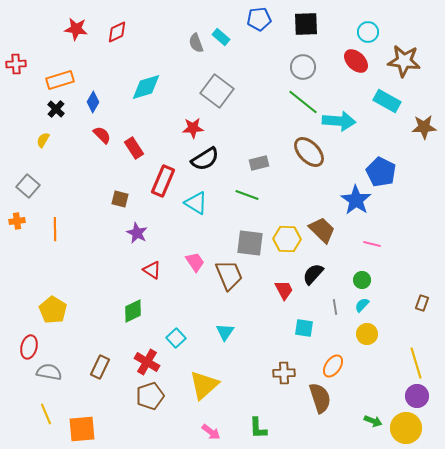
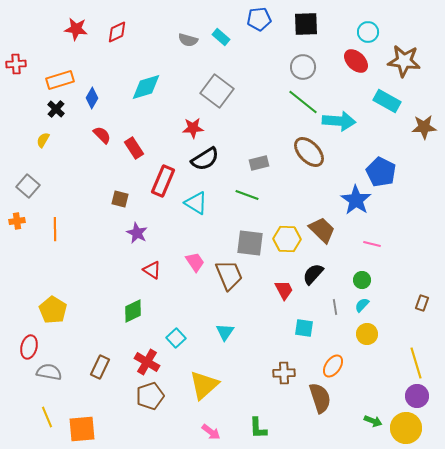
gray semicircle at (196, 43): moved 8 px left, 3 px up; rotated 54 degrees counterclockwise
blue diamond at (93, 102): moved 1 px left, 4 px up
yellow line at (46, 414): moved 1 px right, 3 px down
